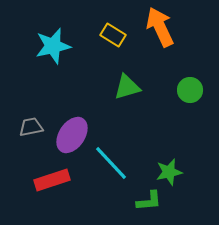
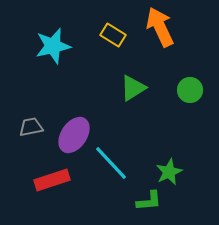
green triangle: moved 6 px right, 1 px down; rotated 16 degrees counterclockwise
purple ellipse: moved 2 px right
green star: rotated 12 degrees counterclockwise
